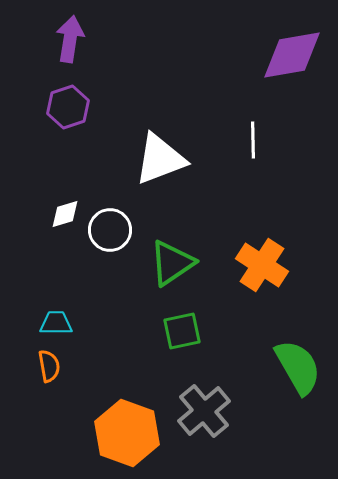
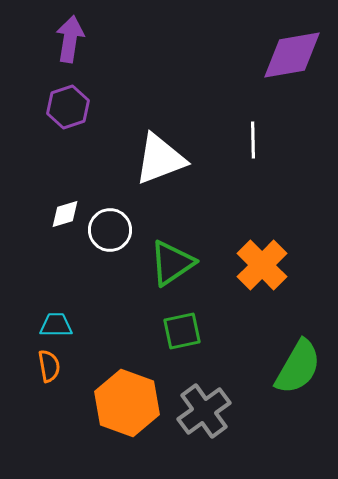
orange cross: rotated 12 degrees clockwise
cyan trapezoid: moved 2 px down
green semicircle: rotated 60 degrees clockwise
gray cross: rotated 4 degrees clockwise
orange hexagon: moved 30 px up
